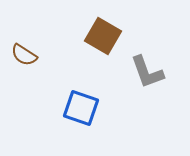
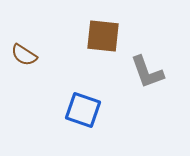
brown square: rotated 24 degrees counterclockwise
blue square: moved 2 px right, 2 px down
